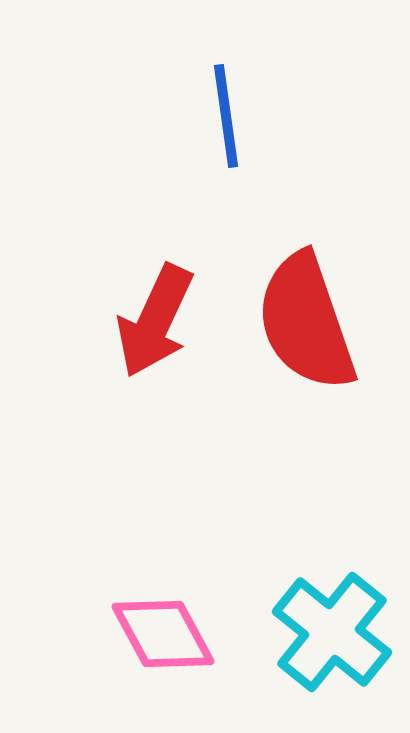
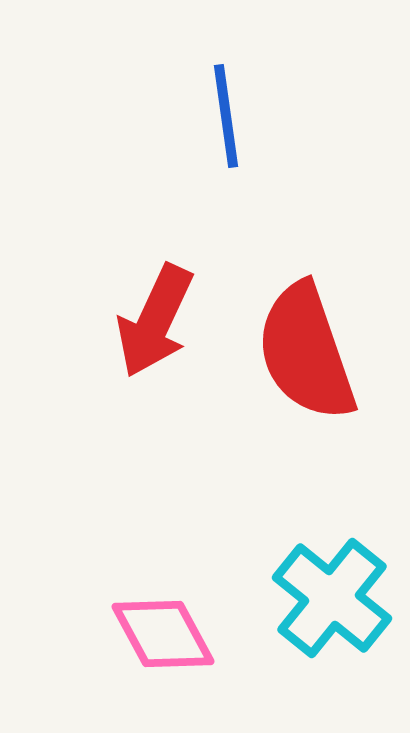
red semicircle: moved 30 px down
cyan cross: moved 34 px up
